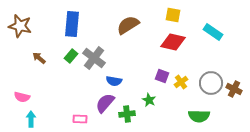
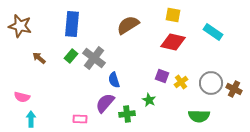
blue semicircle: moved 1 px up; rotated 63 degrees clockwise
